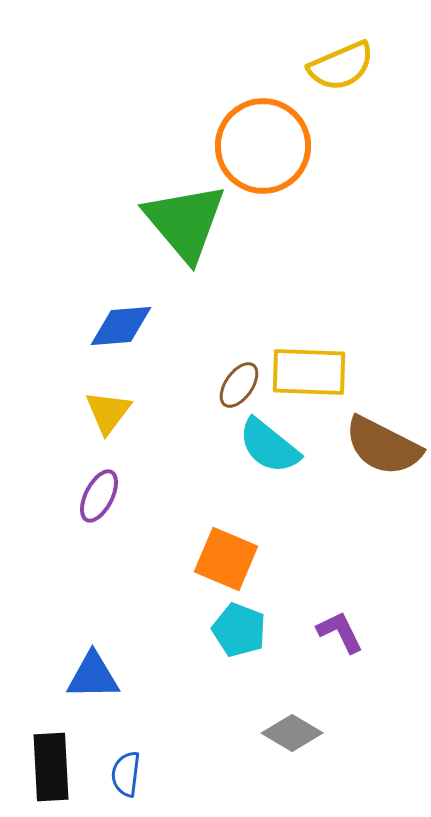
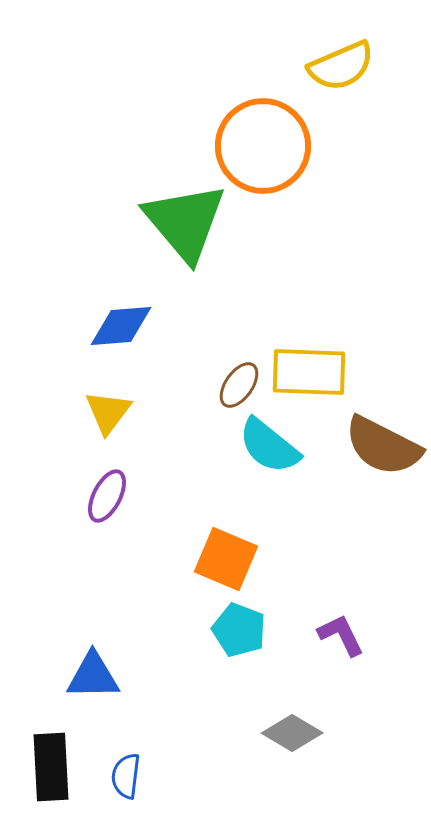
purple ellipse: moved 8 px right
purple L-shape: moved 1 px right, 3 px down
blue semicircle: moved 2 px down
